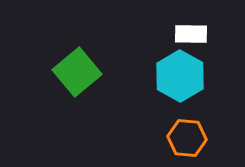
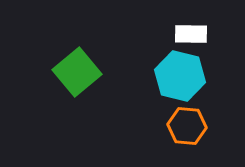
cyan hexagon: rotated 15 degrees counterclockwise
orange hexagon: moved 12 px up
